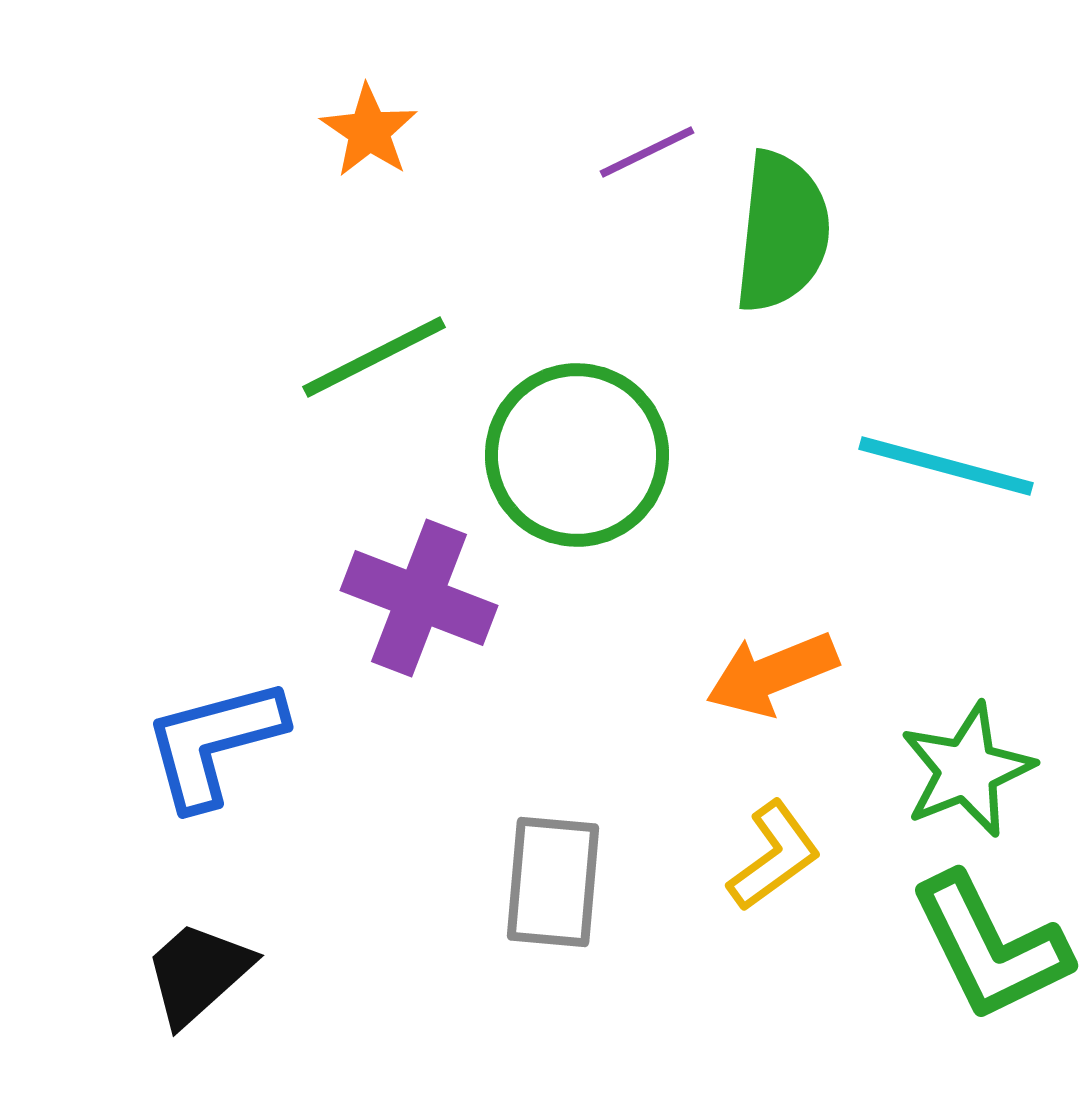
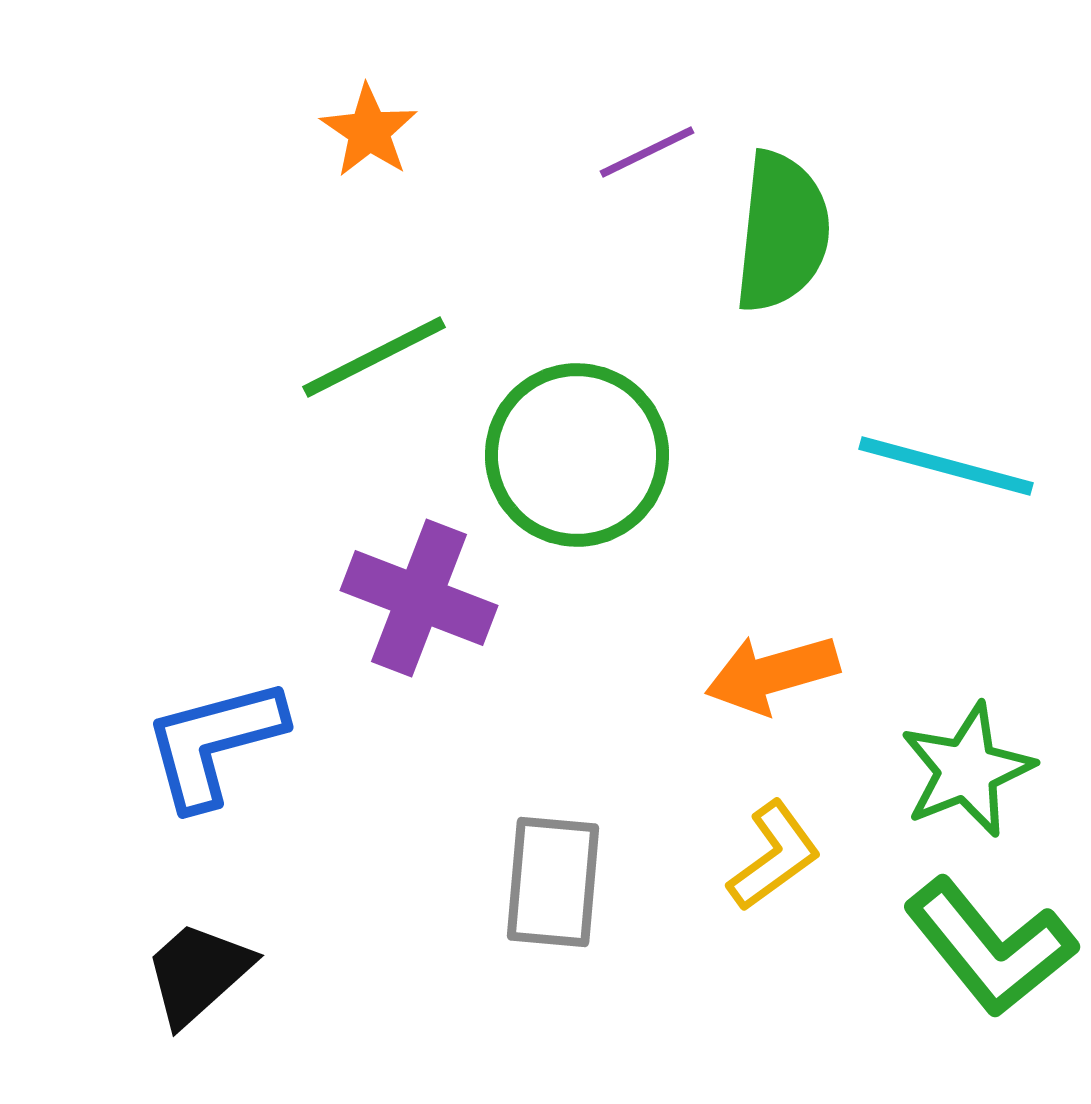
orange arrow: rotated 6 degrees clockwise
green L-shape: rotated 13 degrees counterclockwise
